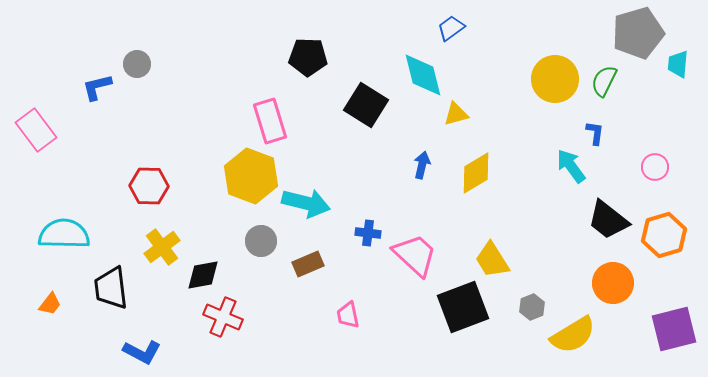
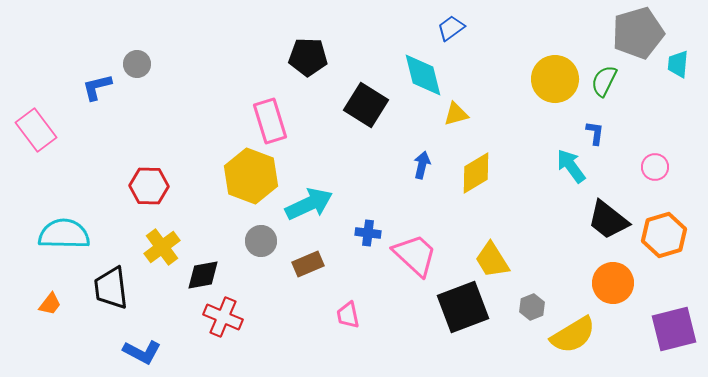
cyan arrow at (306, 203): moved 3 px right, 1 px down; rotated 39 degrees counterclockwise
